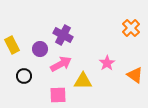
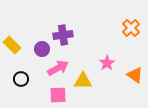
purple cross: rotated 36 degrees counterclockwise
yellow rectangle: rotated 18 degrees counterclockwise
purple circle: moved 2 px right
pink arrow: moved 3 px left, 4 px down
black circle: moved 3 px left, 3 px down
